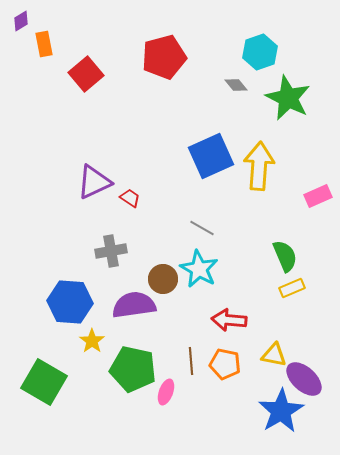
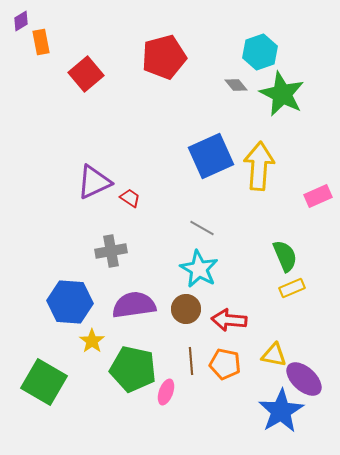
orange rectangle: moved 3 px left, 2 px up
green star: moved 6 px left, 4 px up
brown circle: moved 23 px right, 30 px down
